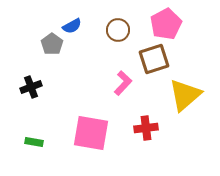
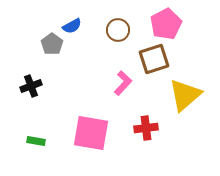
black cross: moved 1 px up
green rectangle: moved 2 px right, 1 px up
